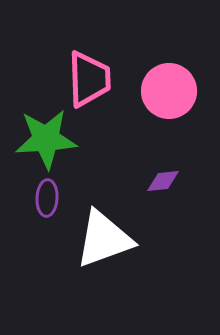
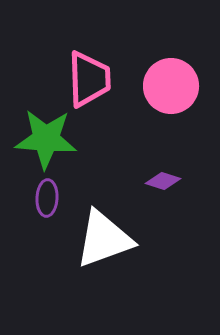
pink circle: moved 2 px right, 5 px up
green star: rotated 8 degrees clockwise
purple diamond: rotated 24 degrees clockwise
